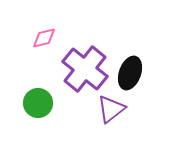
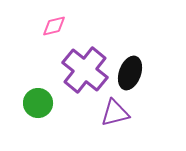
pink diamond: moved 10 px right, 12 px up
purple cross: moved 1 px down
purple triangle: moved 4 px right, 4 px down; rotated 24 degrees clockwise
